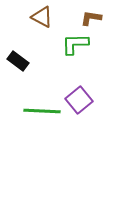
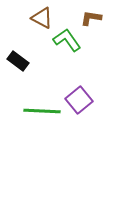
brown triangle: moved 1 px down
green L-shape: moved 8 px left, 4 px up; rotated 56 degrees clockwise
